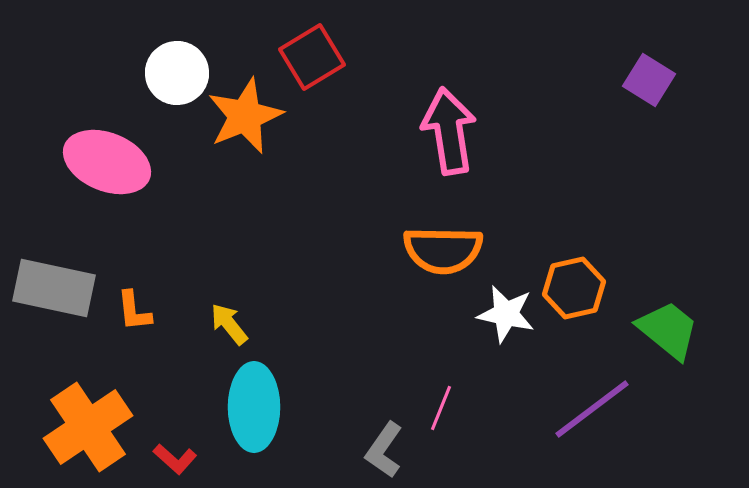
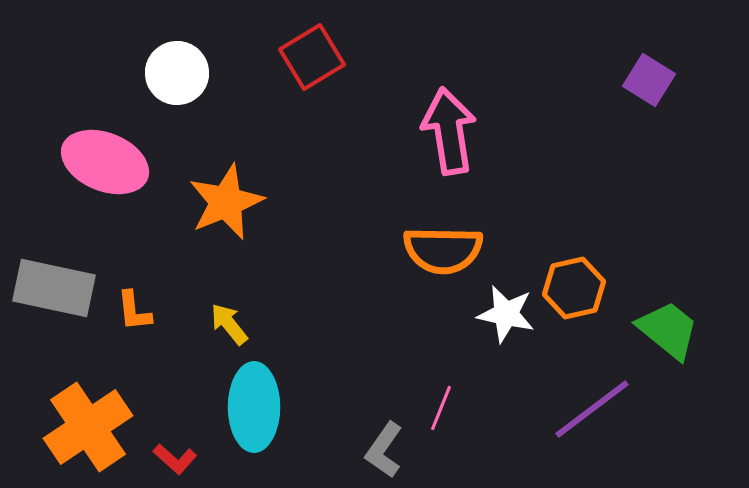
orange star: moved 19 px left, 86 px down
pink ellipse: moved 2 px left
